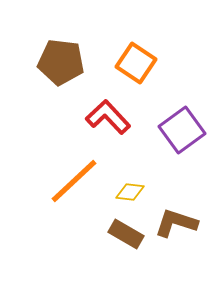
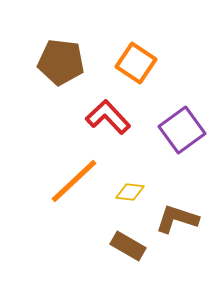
brown L-shape: moved 1 px right, 4 px up
brown rectangle: moved 2 px right, 12 px down
